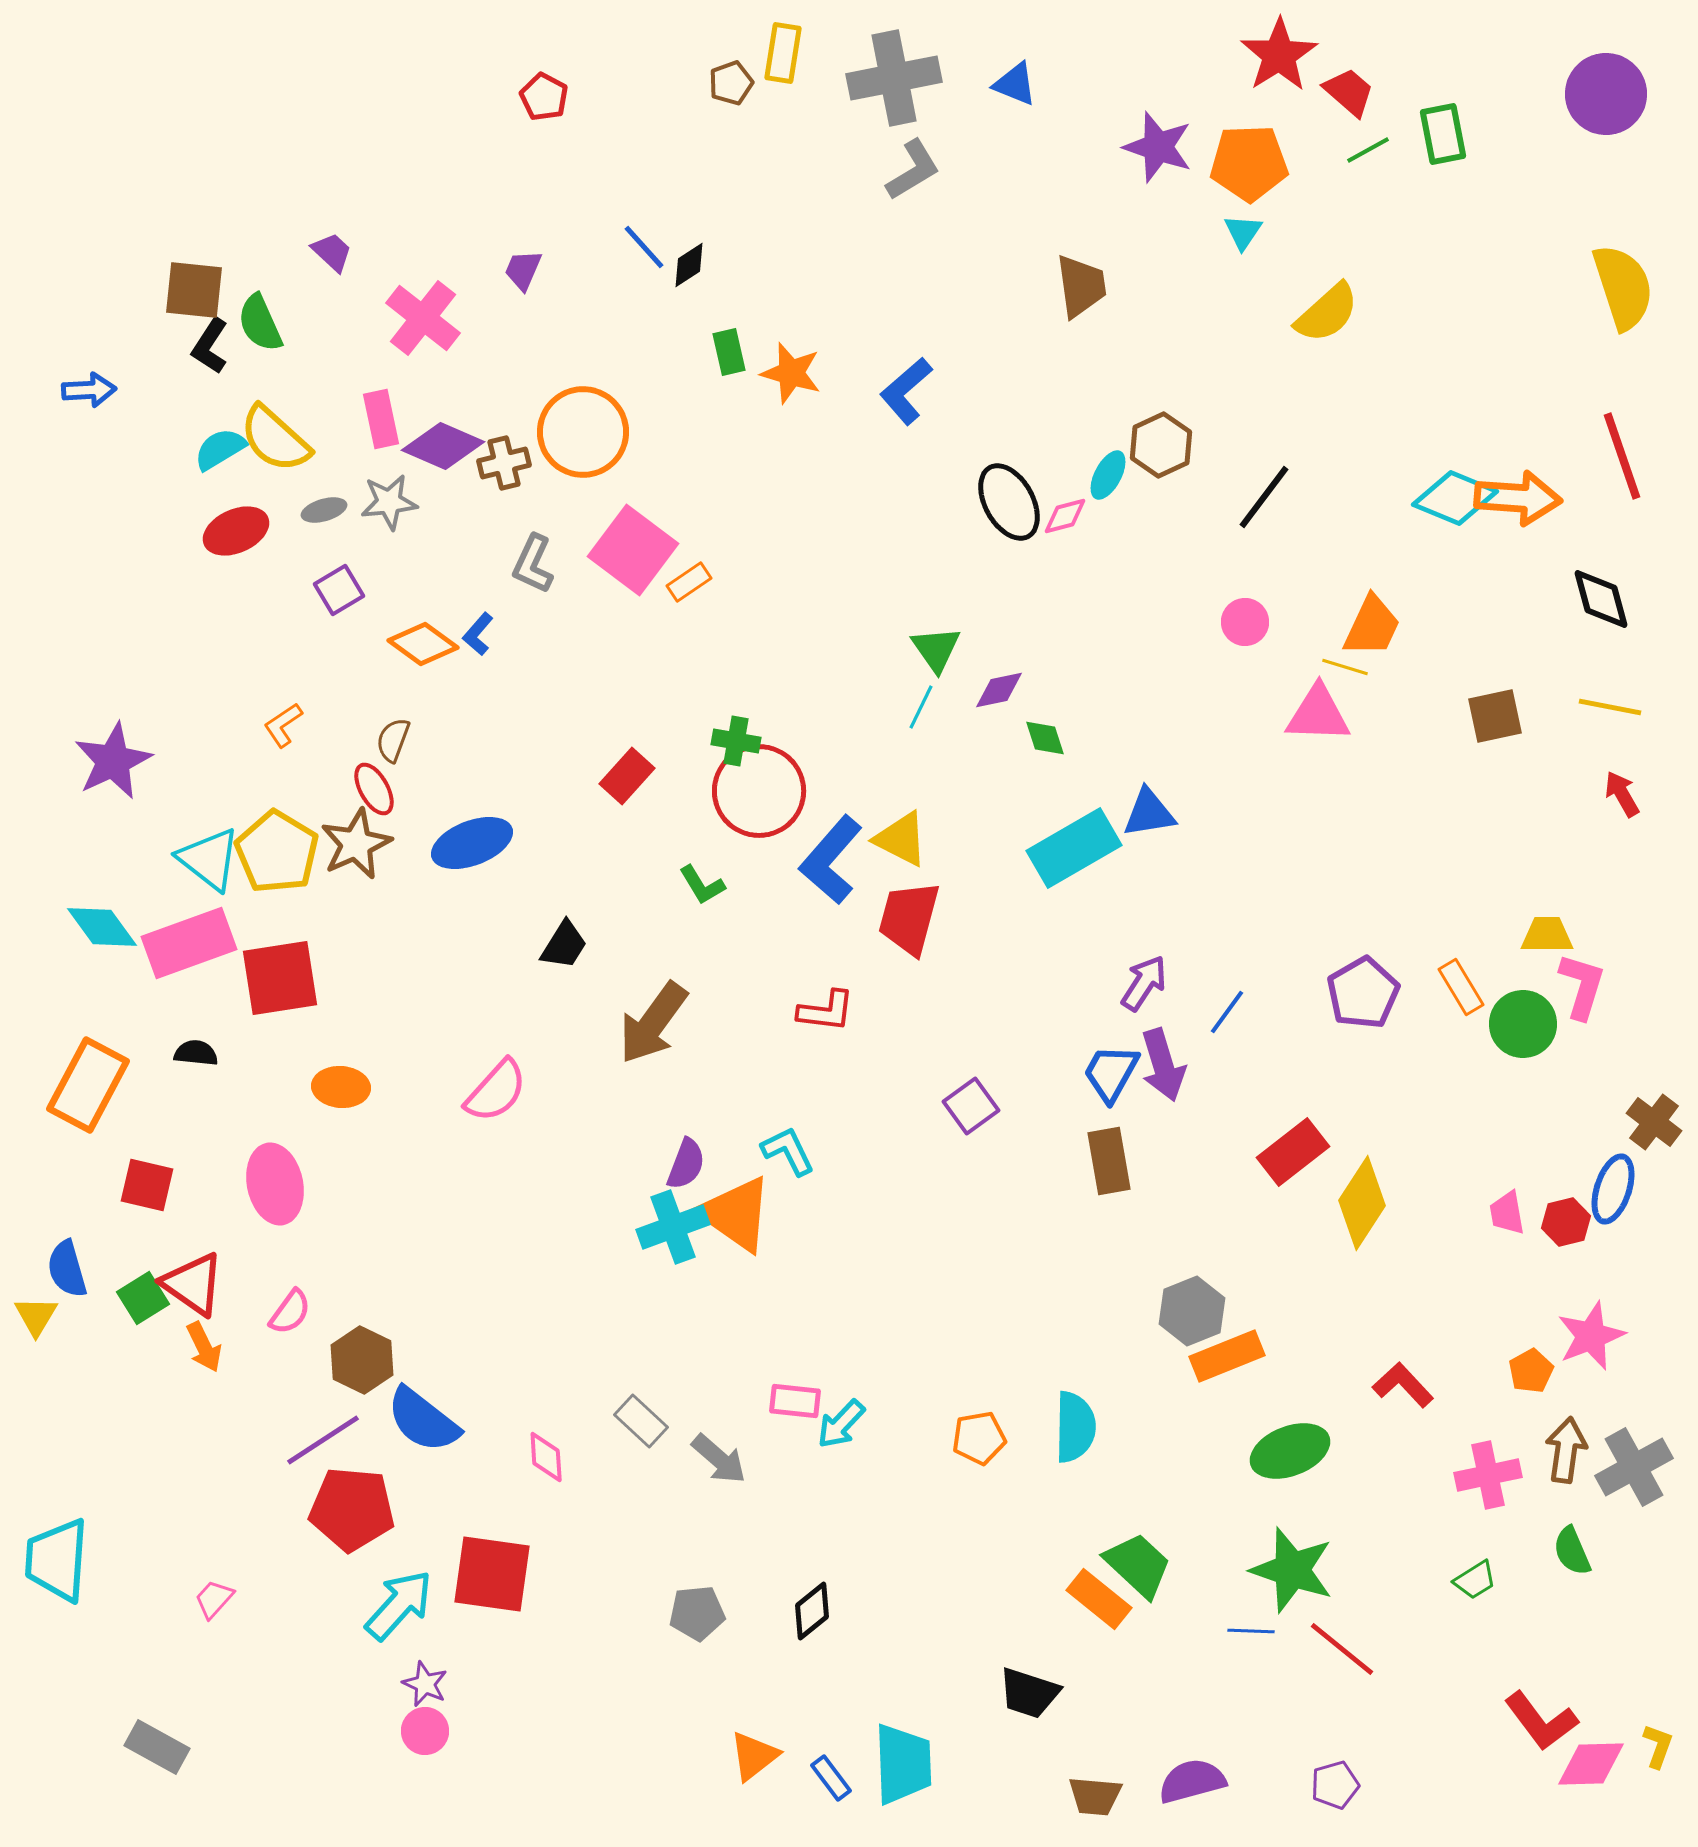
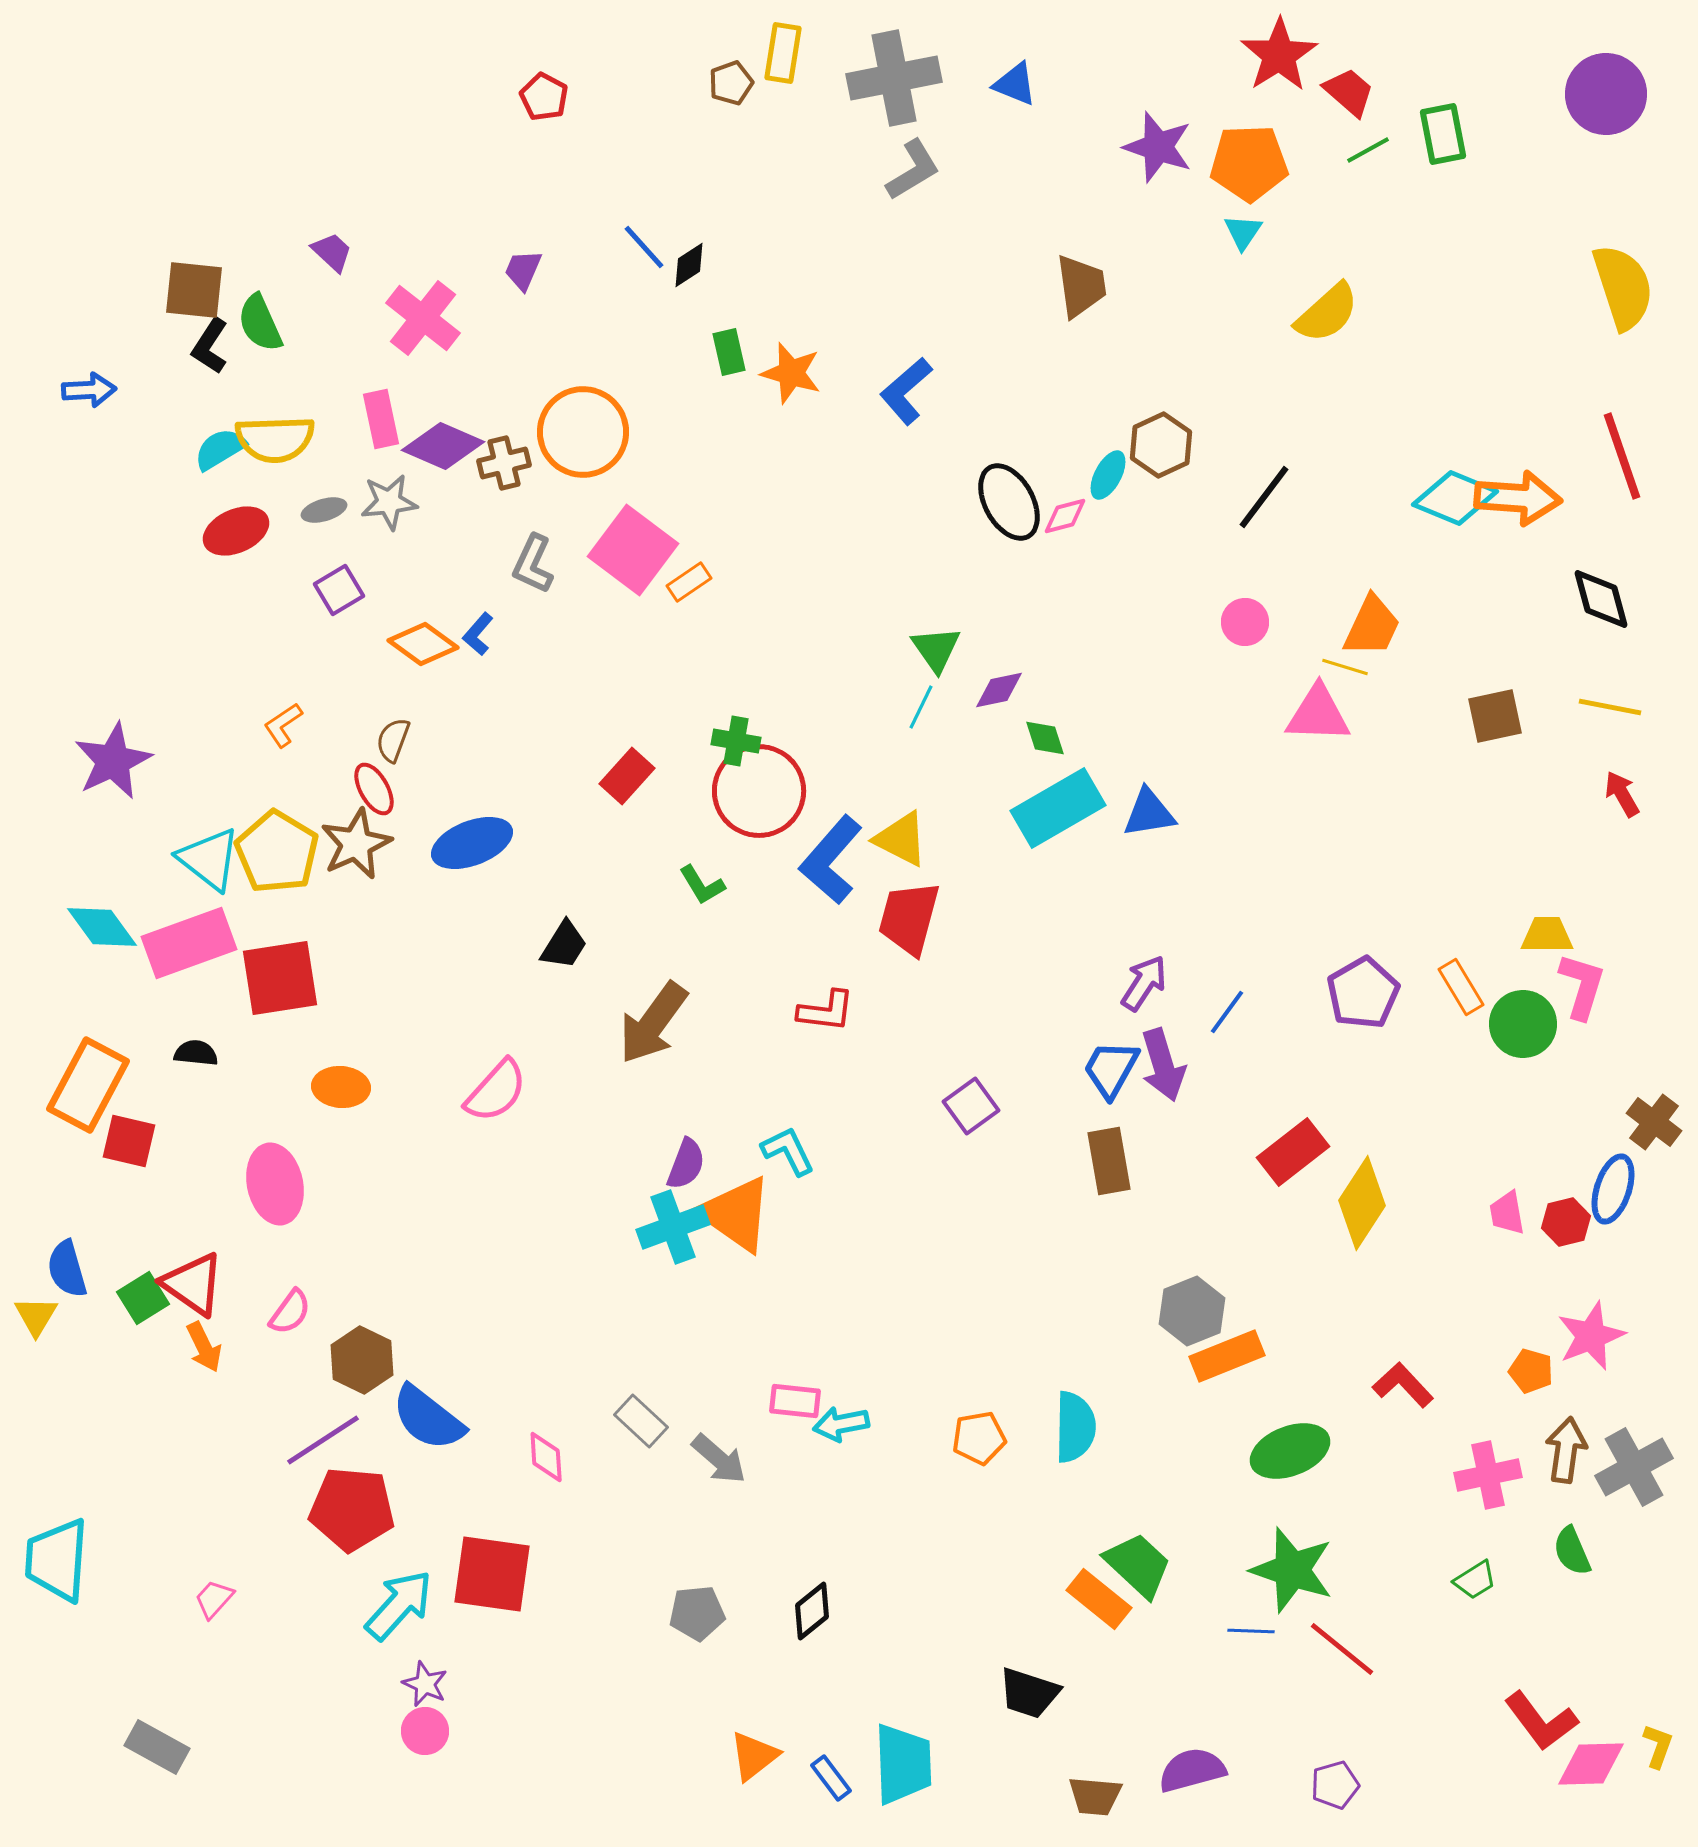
yellow semicircle at (275, 439): rotated 44 degrees counterclockwise
cyan rectangle at (1074, 848): moved 16 px left, 40 px up
blue trapezoid at (1111, 1073): moved 4 px up
red square at (147, 1185): moved 18 px left, 44 px up
orange pentagon at (1531, 1371): rotated 27 degrees counterclockwise
blue semicircle at (423, 1420): moved 5 px right, 2 px up
cyan arrow at (841, 1424): rotated 36 degrees clockwise
purple semicircle at (1192, 1781): moved 11 px up
